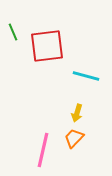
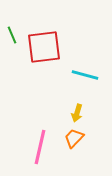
green line: moved 1 px left, 3 px down
red square: moved 3 px left, 1 px down
cyan line: moved 1 px left, 1 px up
pink line: moved 3 px left, 3 px up
